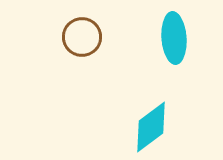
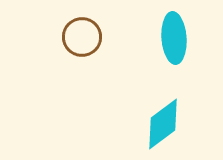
cyan diamond: moved 12 px right, 3 px up
